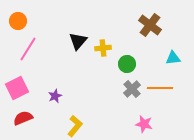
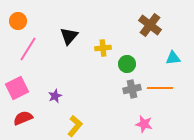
black triangle: moved 9 px left, 5 px up
gray cross: rotated 30 degrees clockwise
